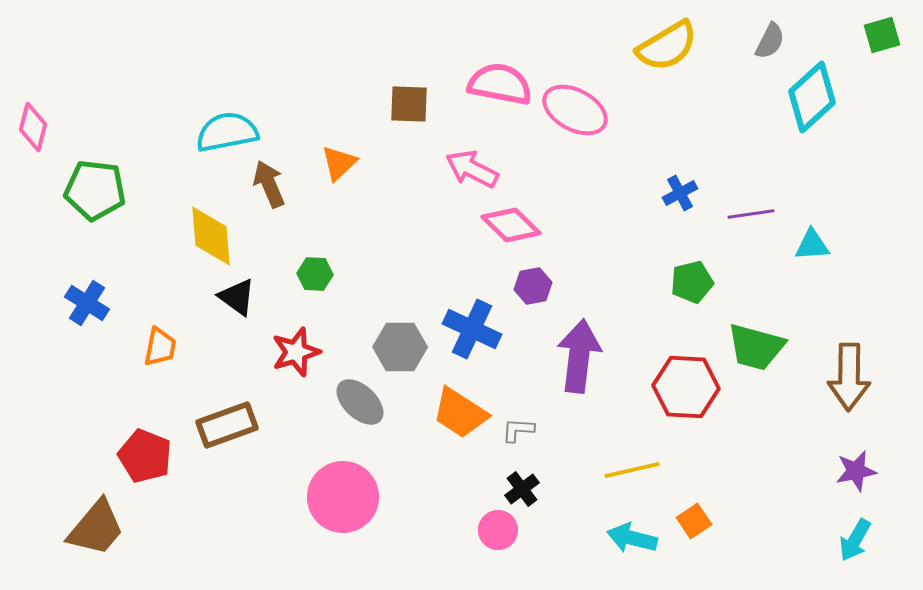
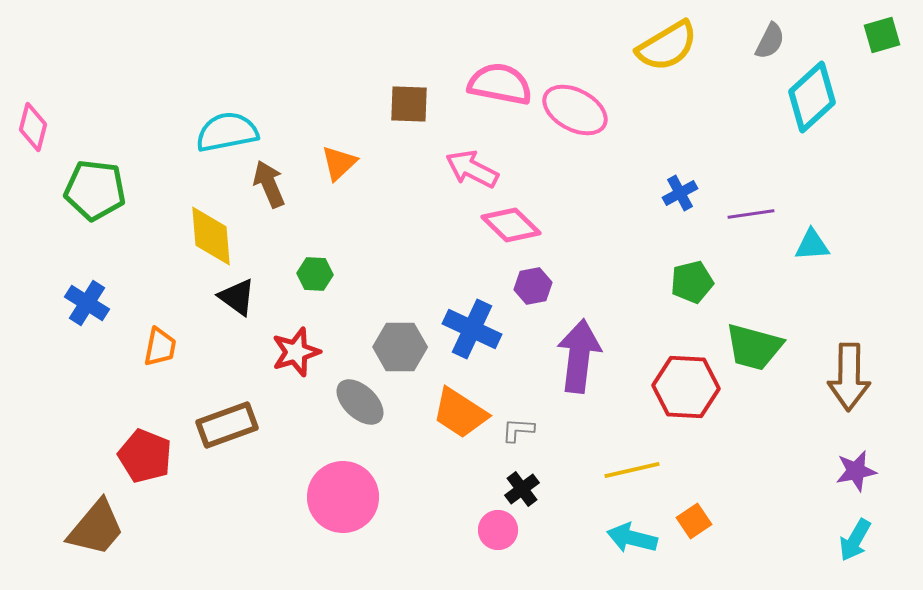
green trapezoid at (756, 347): moved 2 px left
